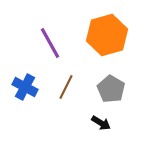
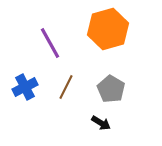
orange hexagon: moved 1 px right, 6 px up
blue cross: rotated 35 degrees clockwise
